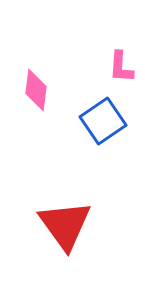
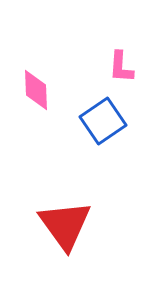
pink diamond: rotated 9 degrees counterclockwise
